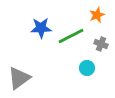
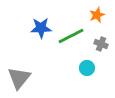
gray triangle: rotated 15 degrees counterclockwise
